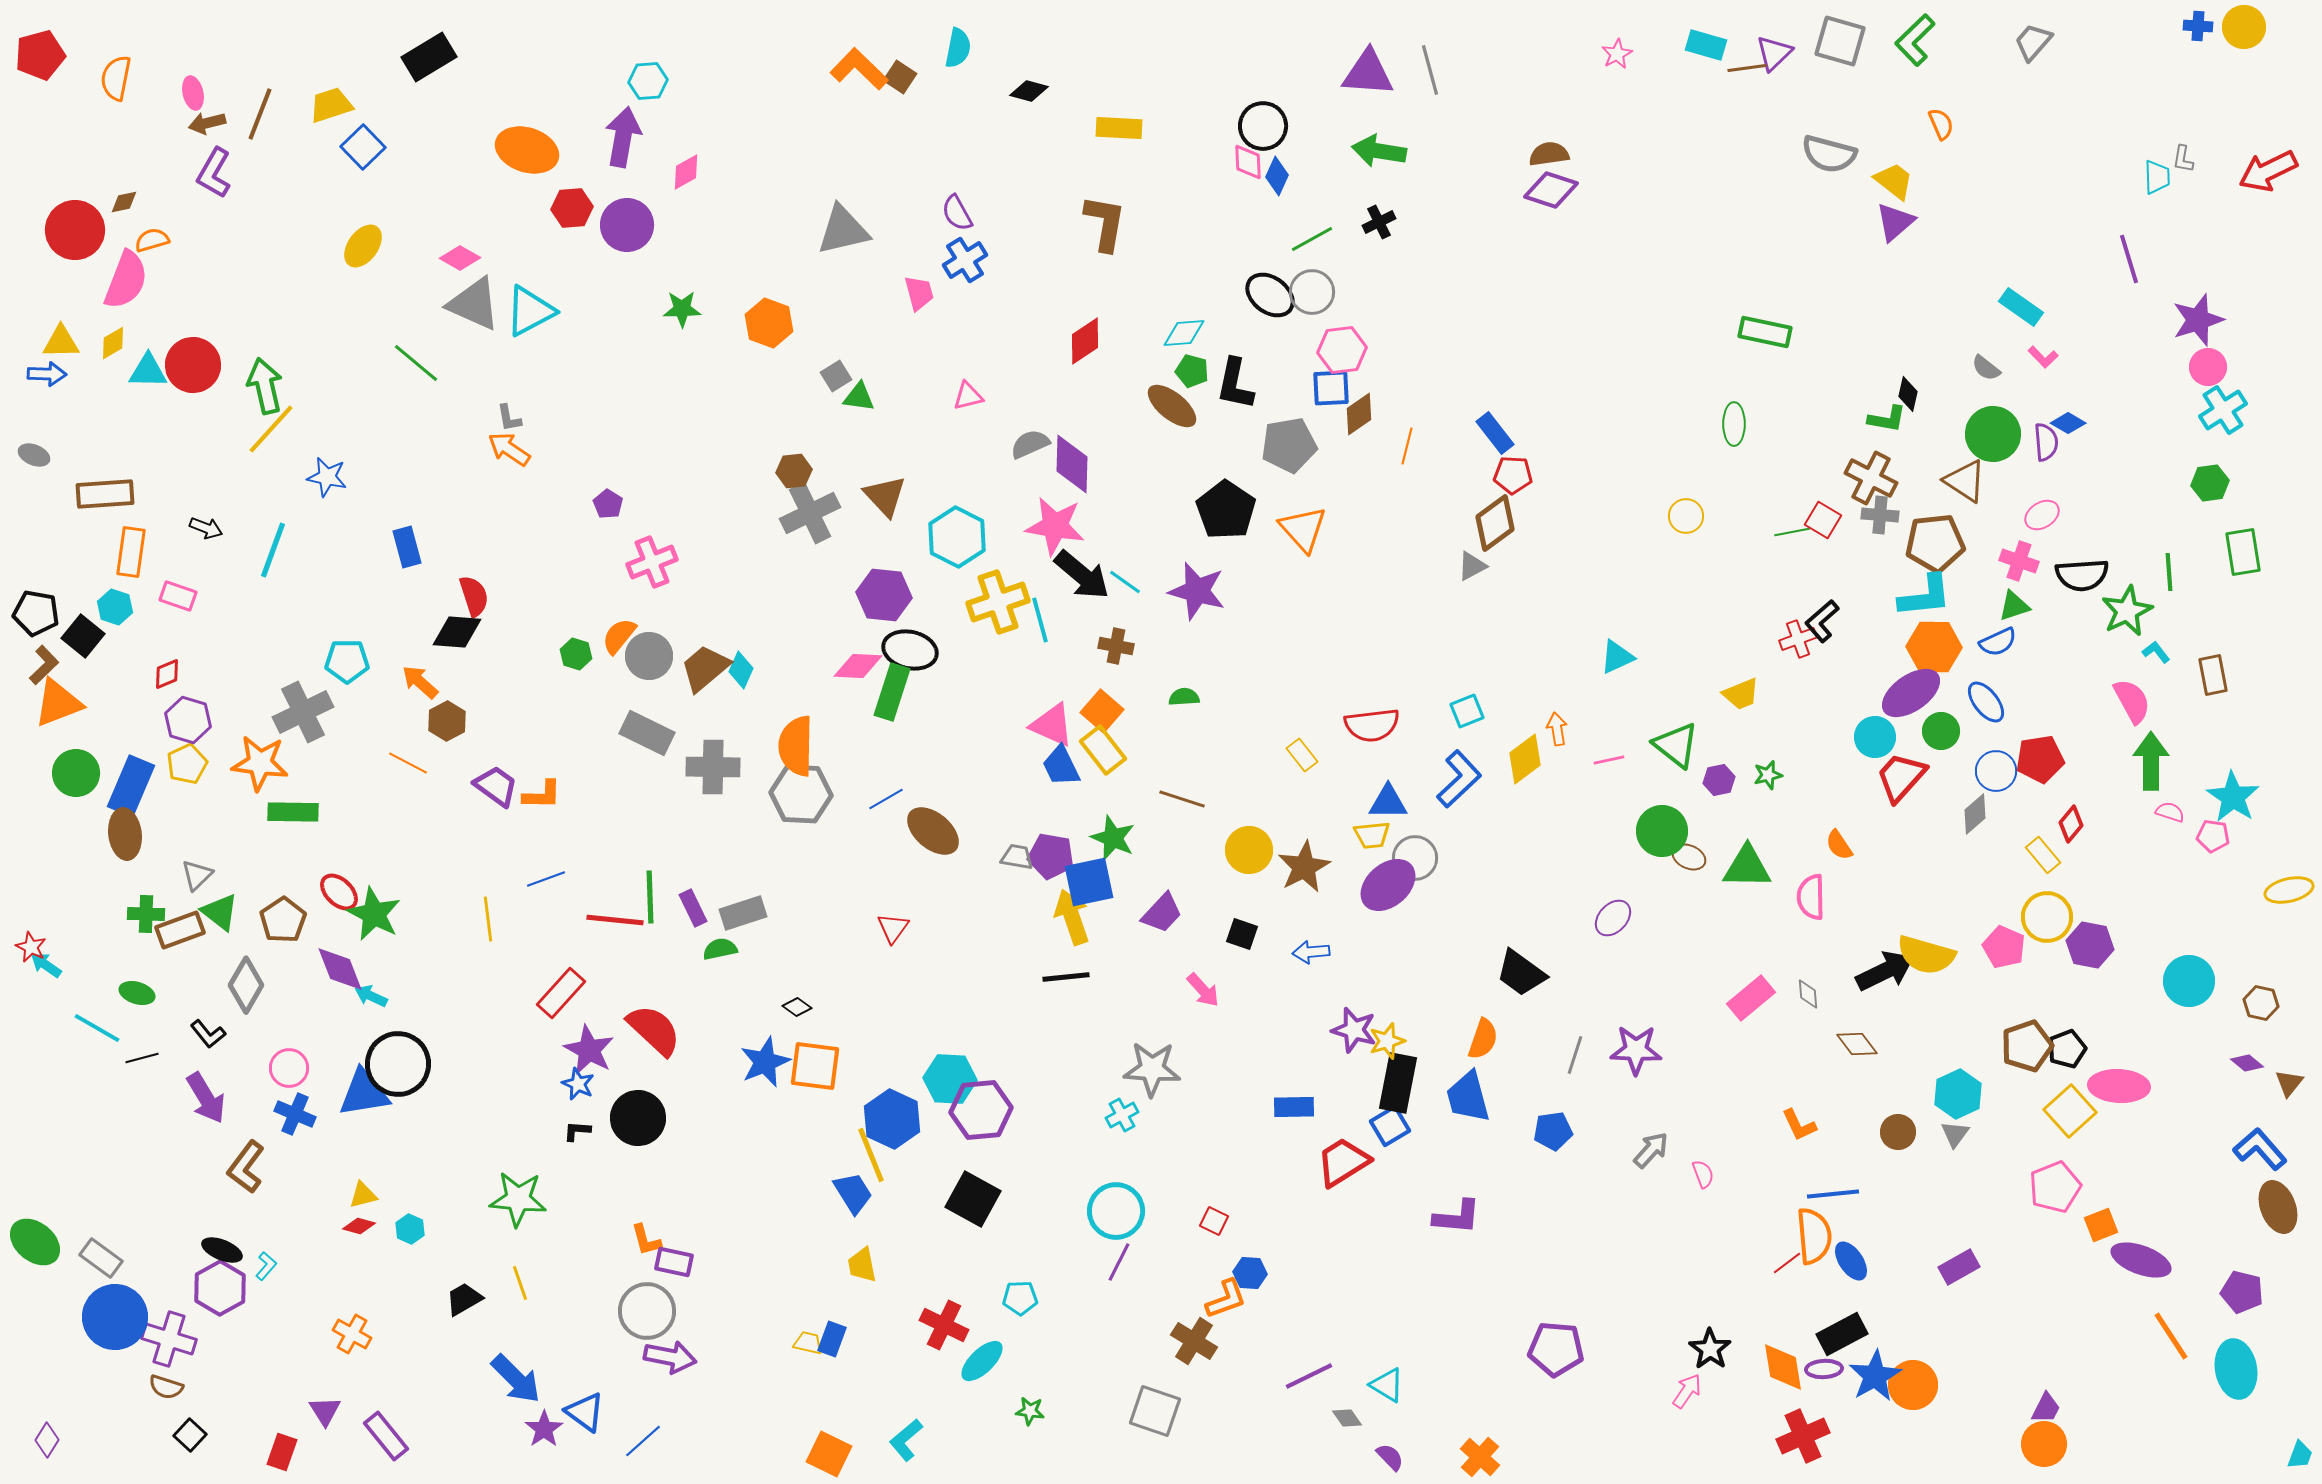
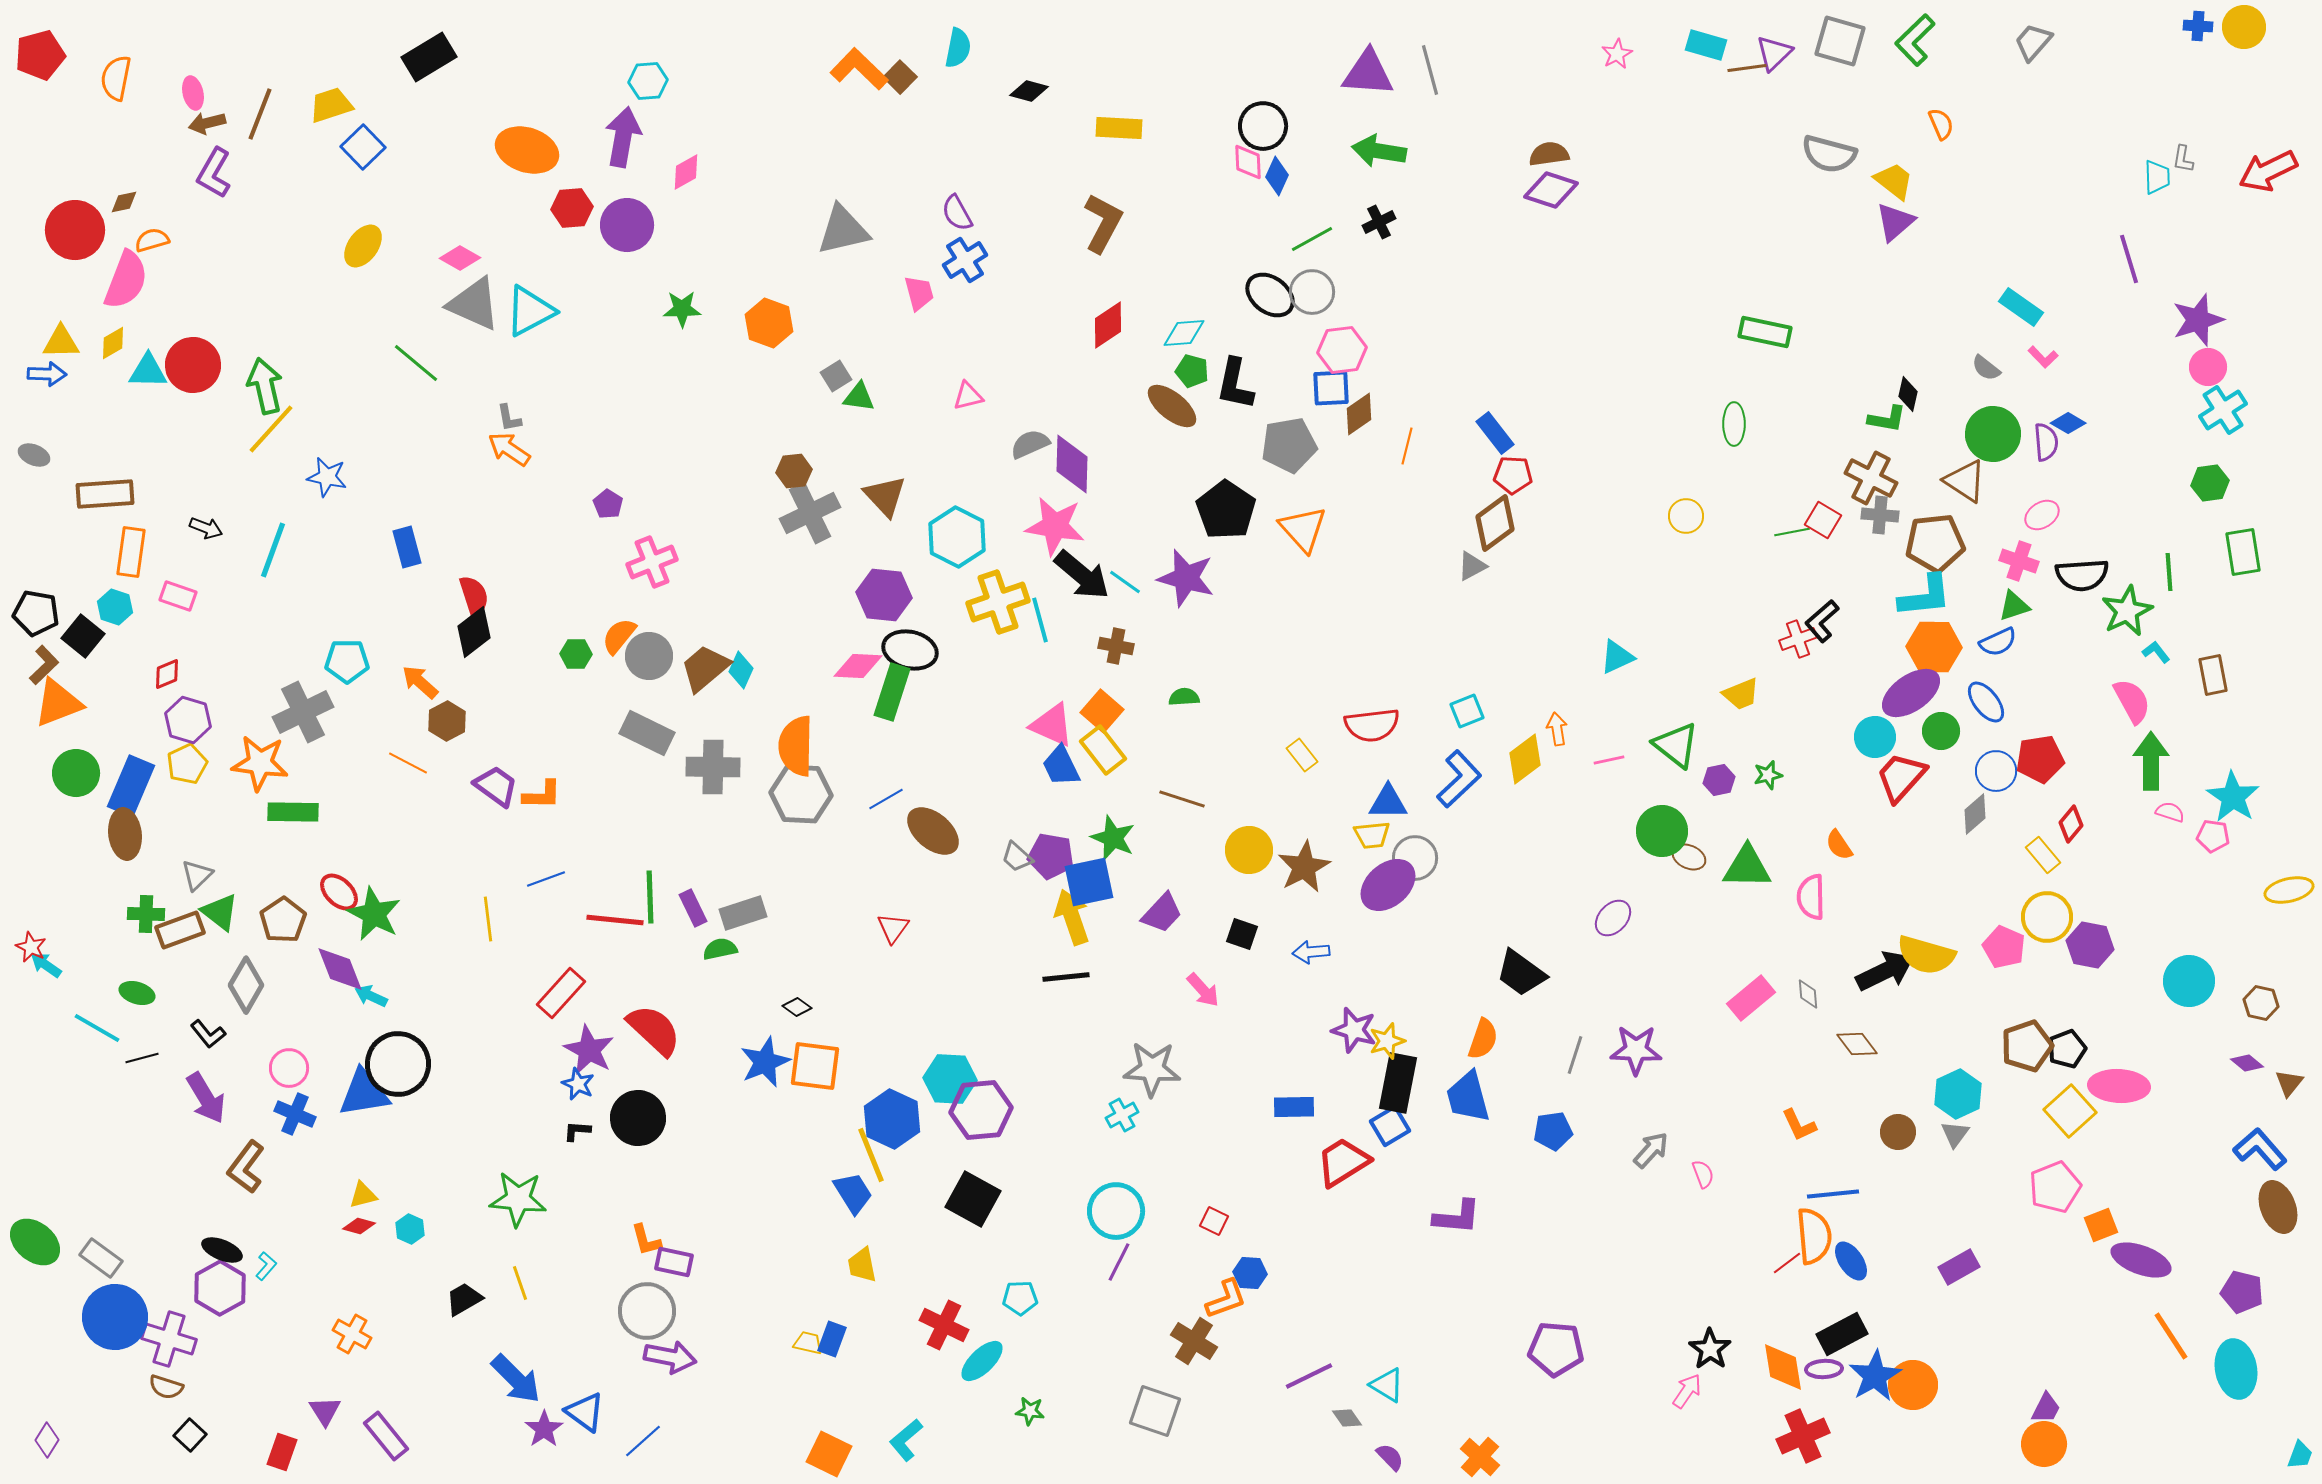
brown square at (900, 77): rotated 12 degrees clockwise
brown L-shape at (1105, 223): moved 2 px left; rotated 18 degrees clockwise
red diamond at (1085, 341): moved 23 px right, 16 px up
purple star at (1197, 591): moved 11 px left, 13 px up
black diamond at (457, 632): moved 17 px right; rotated 42 degrees counterclockwise
green hexagon at (576, 654): rotated 16 degrees counterclockwise
gray trapezoid at (1017, 857): rotated 148 degrees counterclockwise
